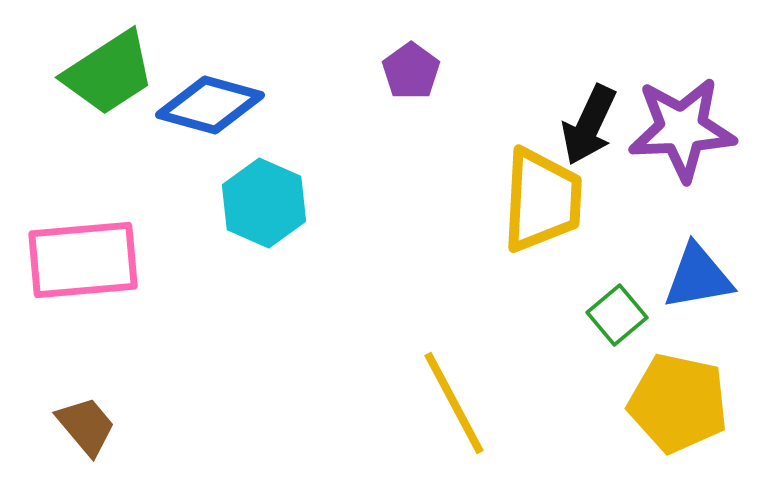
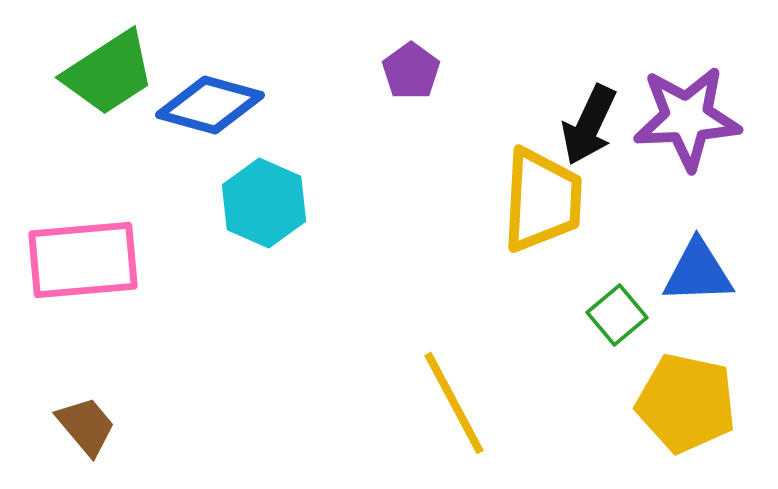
purple star: moved 5 px right, 11 px up
blue triangle: moved 5 px up; rotated 8 degrees clockwise
yellow pentagon: moved 8 px right
